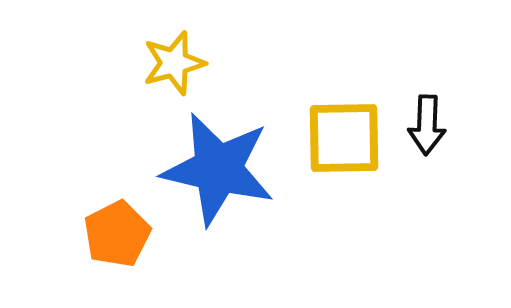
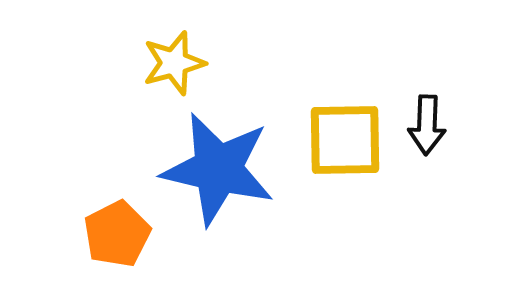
yellow square: moved 1 px right, 2 px down
